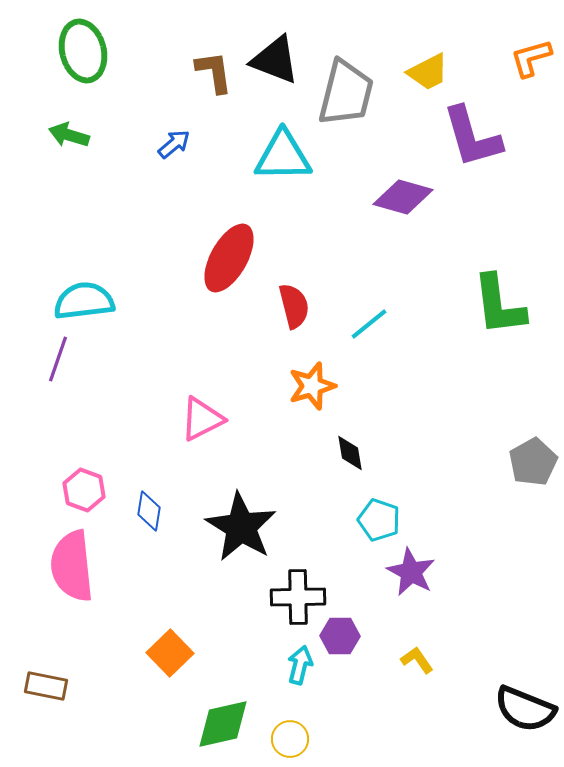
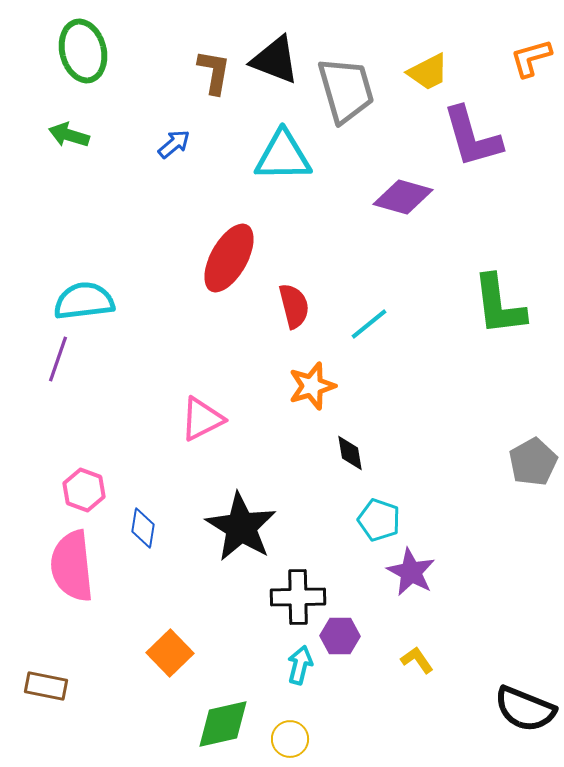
brown L-shape: rotated 18 degrees clockwise
gray trapezoid: moved 3 px up; rotated 30 degrees counterclockwise
blue diamond: moved 6 px left, 17 px down
